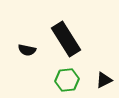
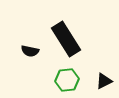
black semicircle: moved 3 px right, 1 px down
black triangle: moved 1 px down
